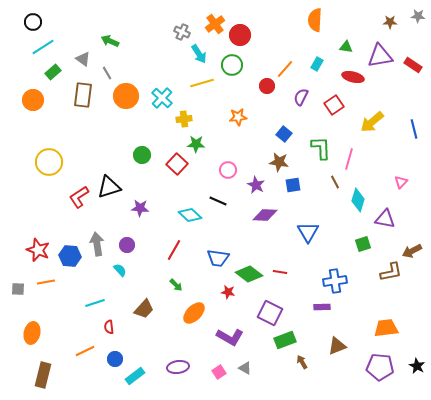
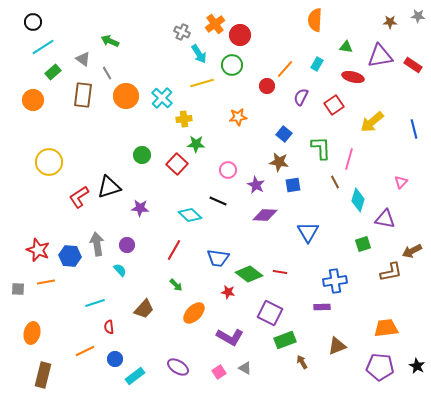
purple ellipse at (178, 367): rotated 40 degrees clockwise
